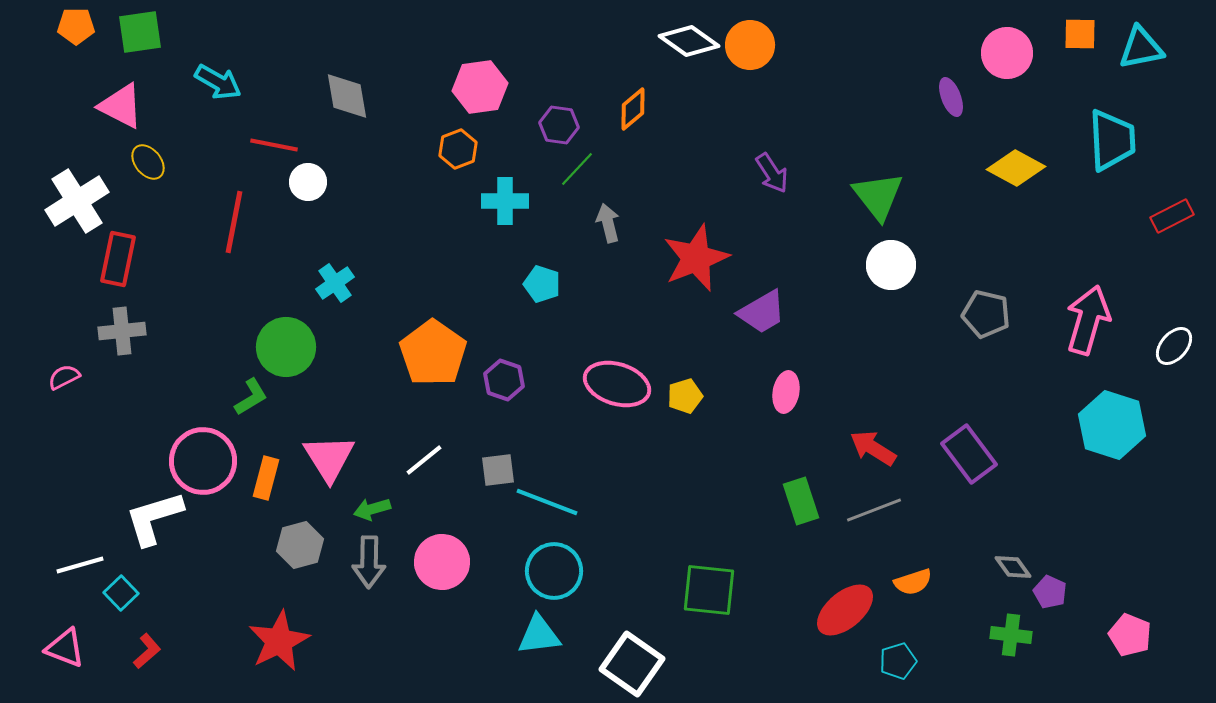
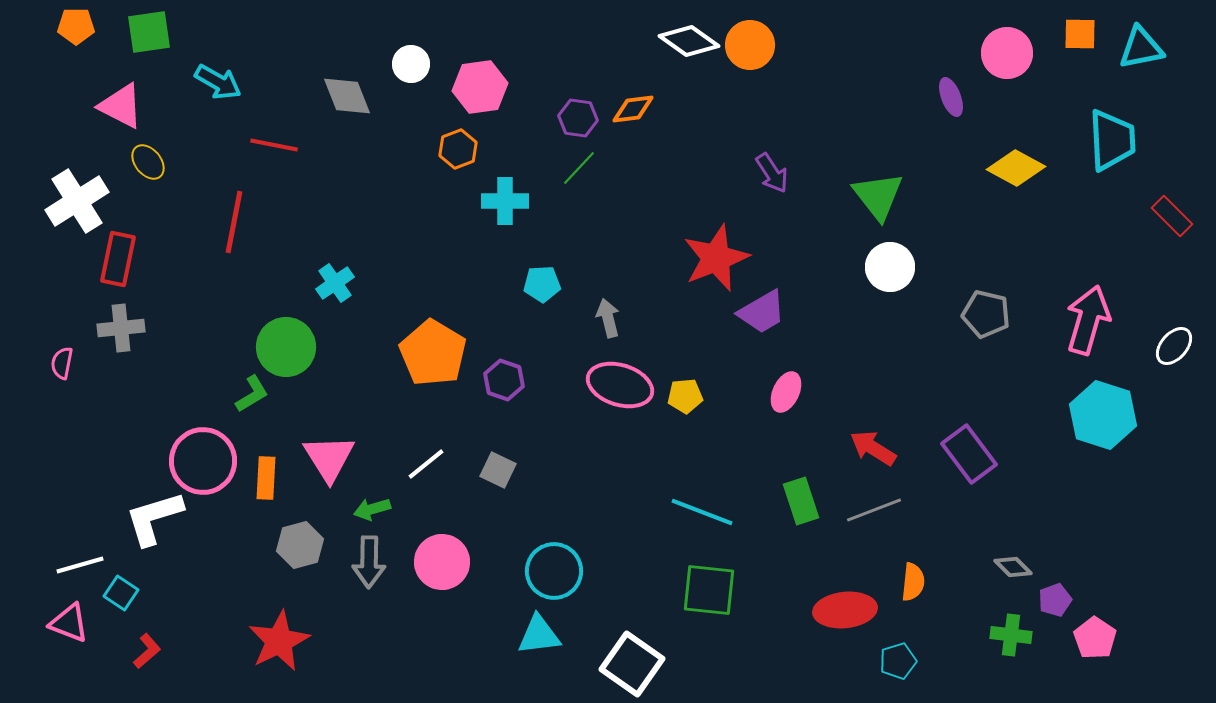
green square at (140, 32): moved 9 px right
gray diamond at (347, 96): rotated 12 degrees counterclockwise
orange diamond at (633, 109): rotated 33 degrees clockwise
purple hexagon at (559, 125): moved 19 px right, 7 px up
green line at (577, 169): moved 2 px right, 1 px up
white circle at (308, 182): moved 103 px right, 118 px up
red rectangle at (1172, 216): rotated 72 degrees clockwise
gray arrow at (608, 223): moved 95 px down
red star at (696, 258): moved 20 px right
white circle at (891, 265): moved 1 px left, 2 px down
cyan pentagon at (542, 284): rotated 21 degrees counterclockwise
gray cross at (122, 331): moved 1 px left, 3 px up
orange pentagon at (433, 353): rotated 4 degrees counterclockwise
pink semicircle at (64, 377): moved 2 px left, 14 px up; rotated 52 degrees counterclockwise
pink ellipse at (617, 384): moved 3 px right, 1 px down
pink ellipse at (786, 392): rotated 15 degrees clockwise
yellow pentagon at (685, 396): rotated 12 degrees clockwise
green L-shape at (251, 397): moved 1 px right, 3 px up
cyan hexagon at (1112, 425): moved 9 px left, 10 px up
white line at (424, 460): moved 2 px right, 4 px down
gray square at (498, 470): rotated 33 degrees clockwise
orange rectangle at (266, 478): rotated 12 degrees counterclockwise
cyan line at (547, 502): moved 155 px right, 10 px down
gray diamond at (1013, 567): rotated 9 degrees counterclockwise
orange semicircle at (913, 582): rotated 66 degrees counterclockwise
purple pentagon at (1050, 592): moved 5 px right, 8 px down; rotated 28 degrees clockwise
cyan square at (121, 593): rotated 12 degrees counterclockwise
red ellipse at (845, 610): rotated 34 degrees clockwise
pink pentagon at (1130, 635): moved 35 px left, 3 px down; rotated 12 degrees clockwise
pink triangle at (65, 648): moved 4 px right, 25 px up
